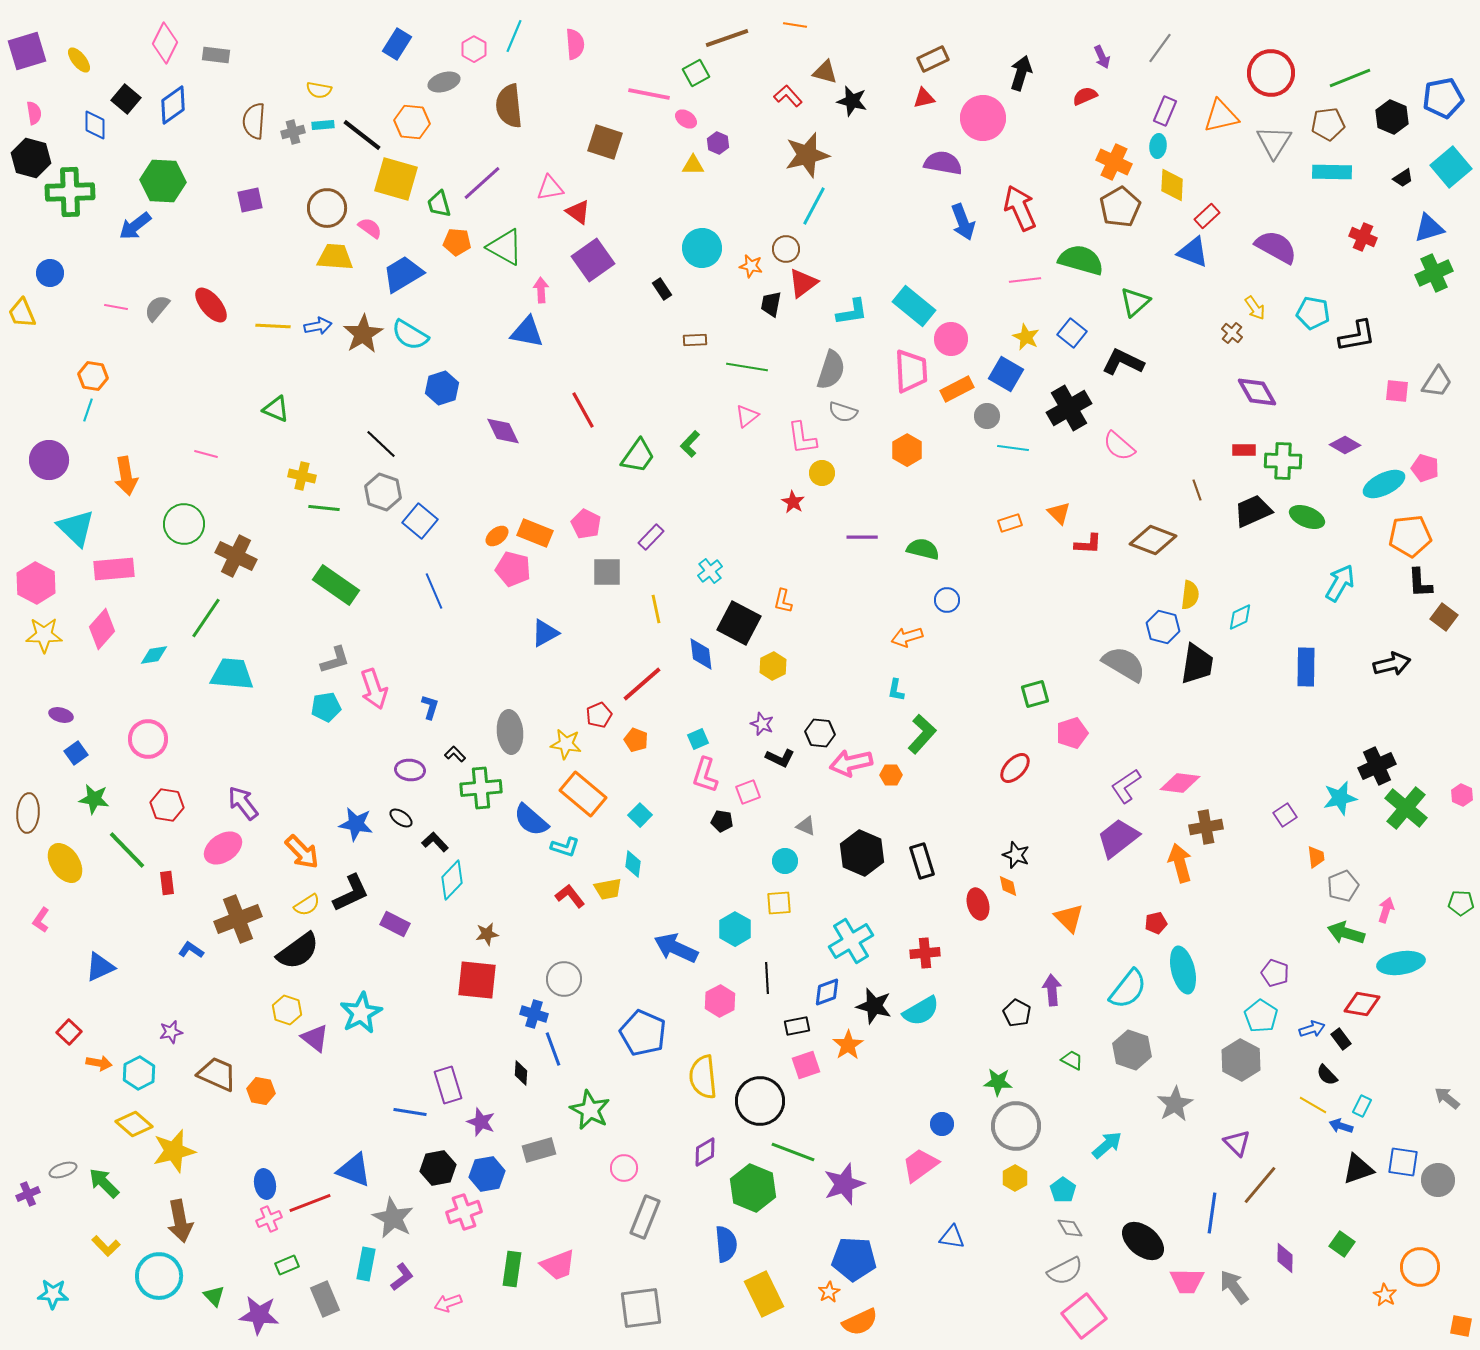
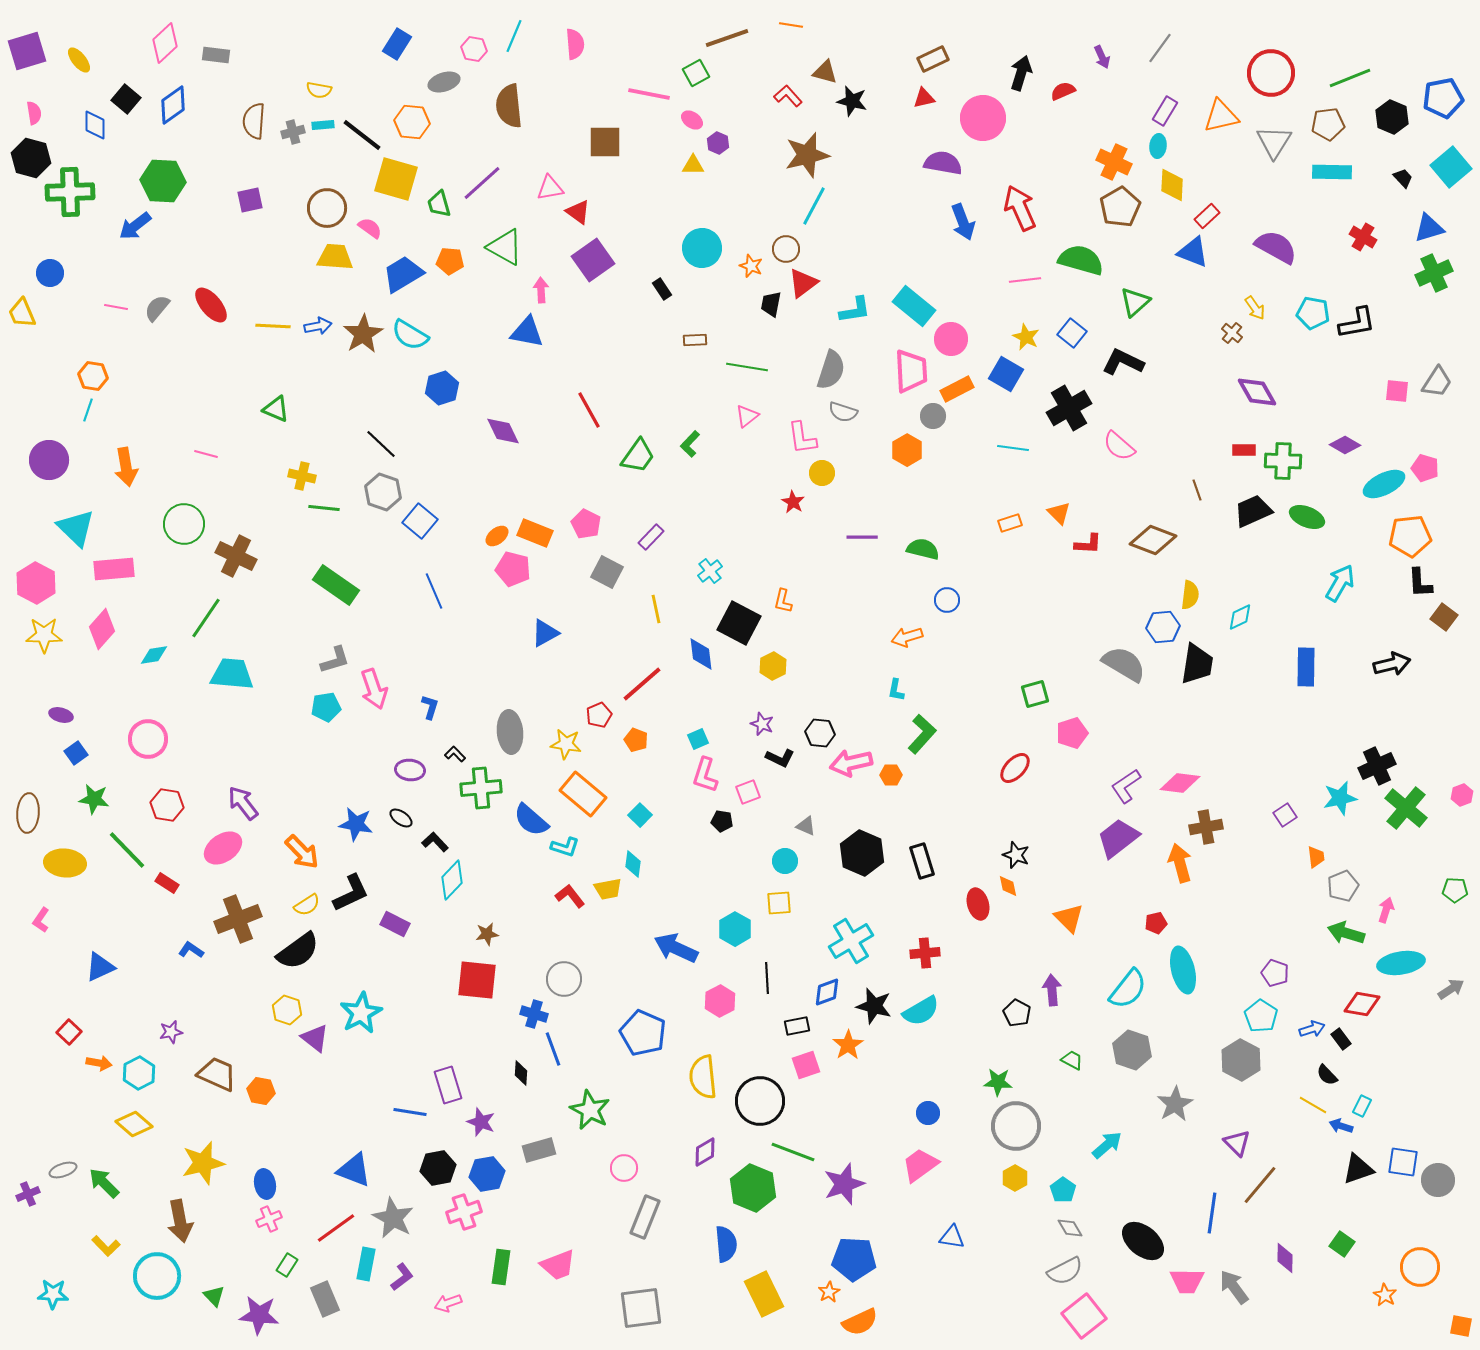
orange line at (795, 25): moved 4 px left
pink diamond at (165, 43): rotated 21 degrees clockwise
pink hexagon at (474, 49): rotated 20 degrees counterclockwise
red semicircle at (1085, 96): moved 22 px left, 5 px up
purple rectangle at (1165, 111): rotated 8 degrees clockwise
pink ellipse at (686, 119): moved 6 px right, 1 px down
brown square at (605, 142): rotated 18 degrees counterclockwise
black trapezoid at (1403, 178): rotated 100 degrees counterclockwise
red cross at (1363, 237): rotated 8 degrees clockwise
orange pentagon at (457, 242): moved 7 px left, 19 px down
orange star at (751, 266): rotated 10 degrees clockwise
cyan L-shape at (852, 312): moved 3 px right, 2 px up
black L-shape at (1357, 336): moved 13 px up
red line at (583, 410): moved 6 px right
gray circle at (987, 416): moved 54 px left
orange arrow at (126, 476): moved 9 px up
gray square at (607, 572): rotated 28 degrees clockwise
blue hexagon at (1163, 627): rotated 20 degrees counterclockwise
pink hexagon at (1462, 795): rotated 15 degrees clockwise
yellow ellipse at (65, 863): rotated 51 degrees counterclockwise
red rectangle at (167, 883): rotated 50 degrees counterclockwise
green pentagon at (1461, 903): moved 6 px left, 13 px up
gray arrow at (1447, 1098): moved 4 px right, 109 px up; rotated 108 degrees clockwise
blue circle at (942, 1124): moved 14 px left, 11 px up
yellow star at (174, 1151): moved 29 px right, 12 px down
red line at (310, 1203): moved 26 px right, 25 px down; rotated 15 degrees counterclockwise
green rectangle at (287, 1265): rotated 35 degrees counterclockwise
green rectangle at (512, 1269): moved 11 px left, 2 px up
cyan circle at (159, 1276): moved 2 px left
